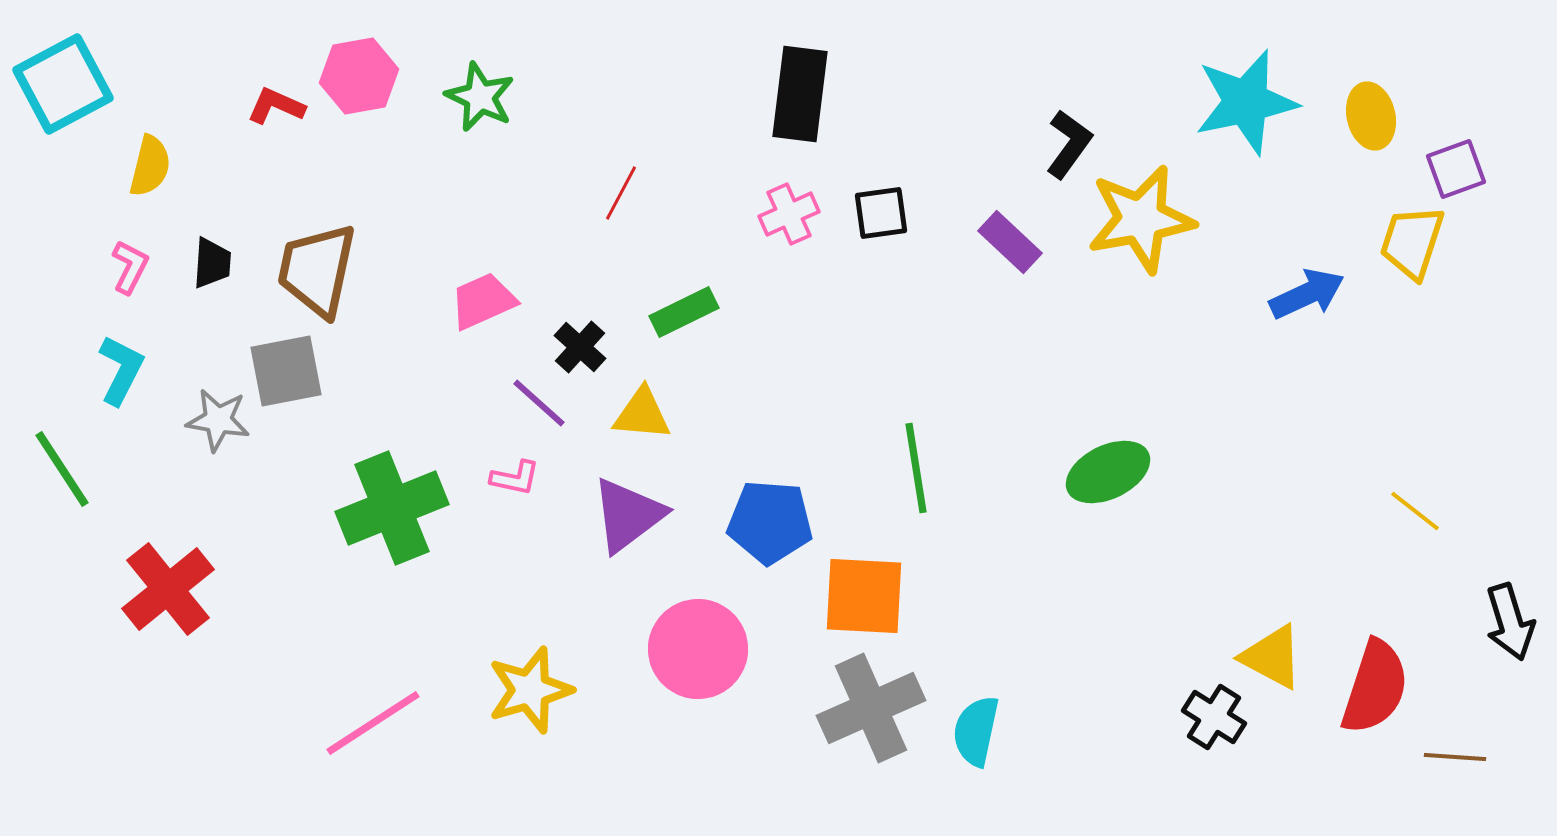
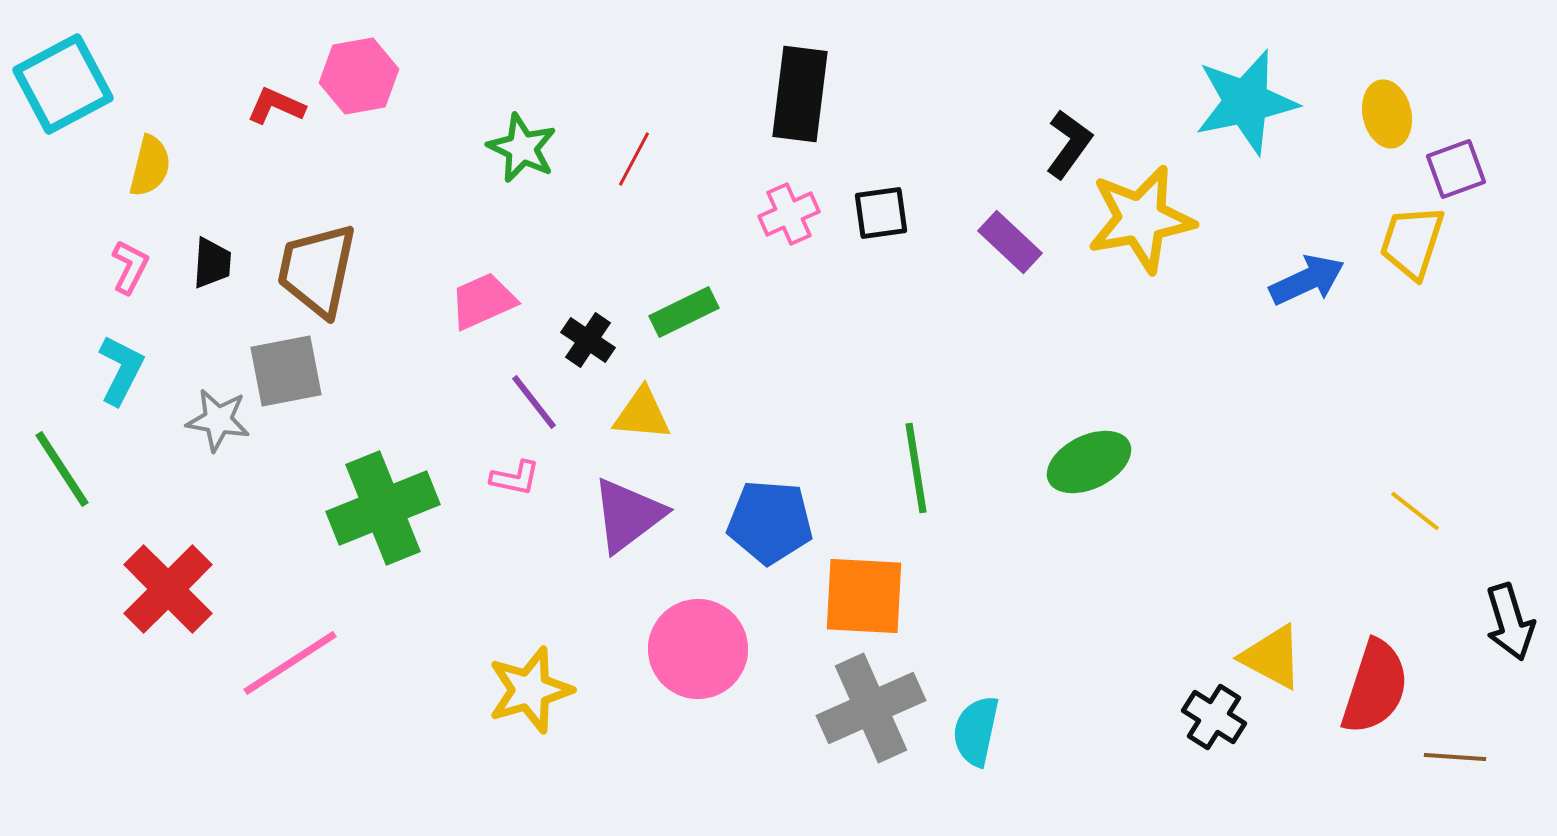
green star at (480, 97): moved 42 px right, 51 px down
yellow ellipse at (1371, 116): moved 16 px right, 2 px up
red line at (621, 193): moved 13 px right, 34 px up
blue arrow at (1307, 294): moved 14 px up
black cross at (580, 347): moved 8 px right, 7 px up; rotated 8 degrees counterclockwise
purple line at (539, 403): moved 5 px left, 1 px up; rotated 10 degrees clockwise
green ellipse at (1108, 472): moved 19 px left, 10 px up
green cross at (392, 508): moved 9 px left
red cross at (168, 589): rotated 6 degrees counterclockwise
pink line at (373, 723): moved 83 px left, 60 px up
